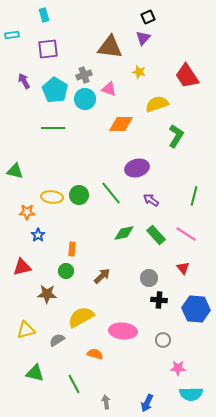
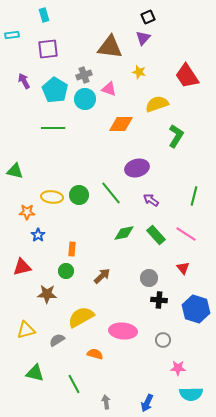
blue hexagon at (196, 309): rotated 12 degrees clockwise
